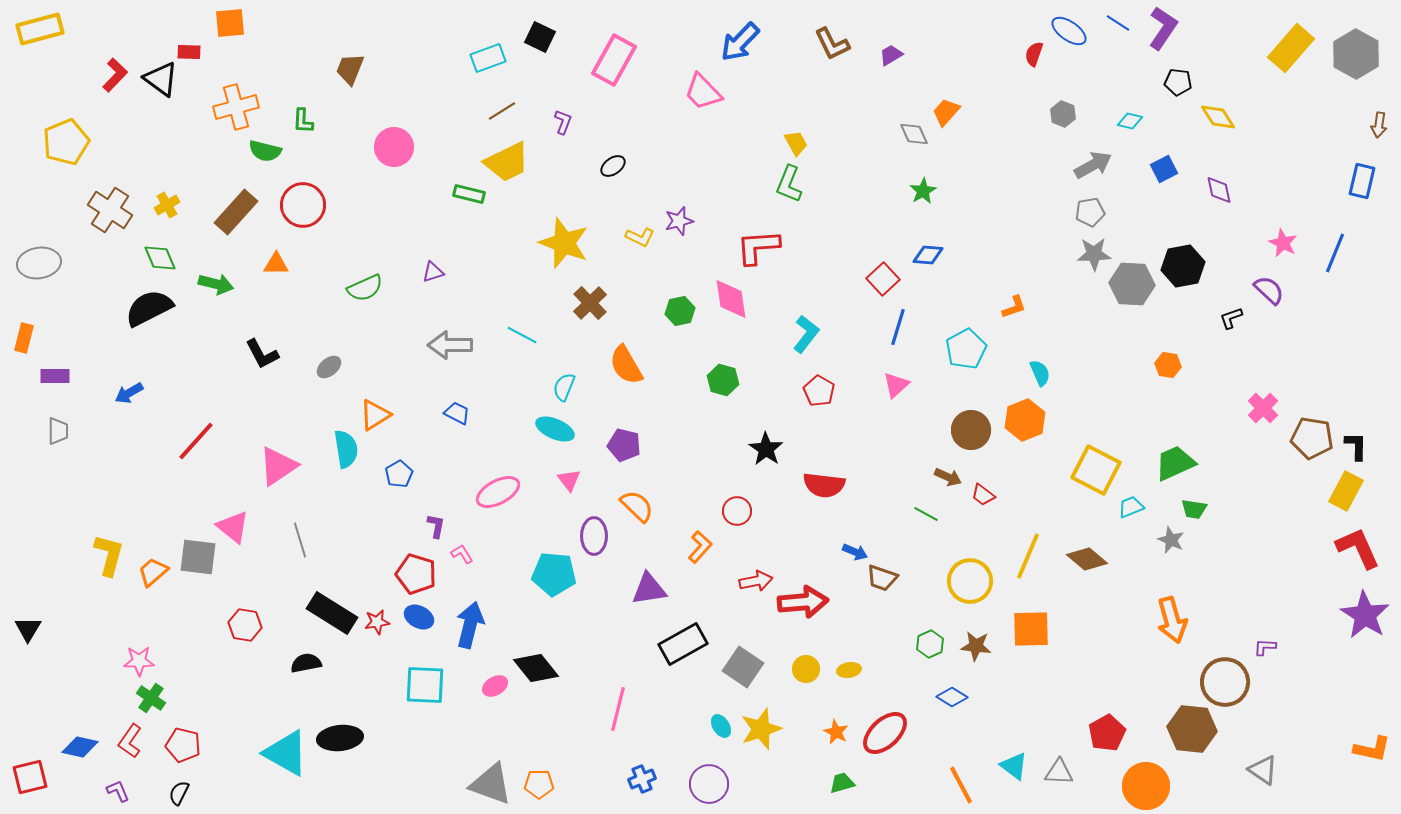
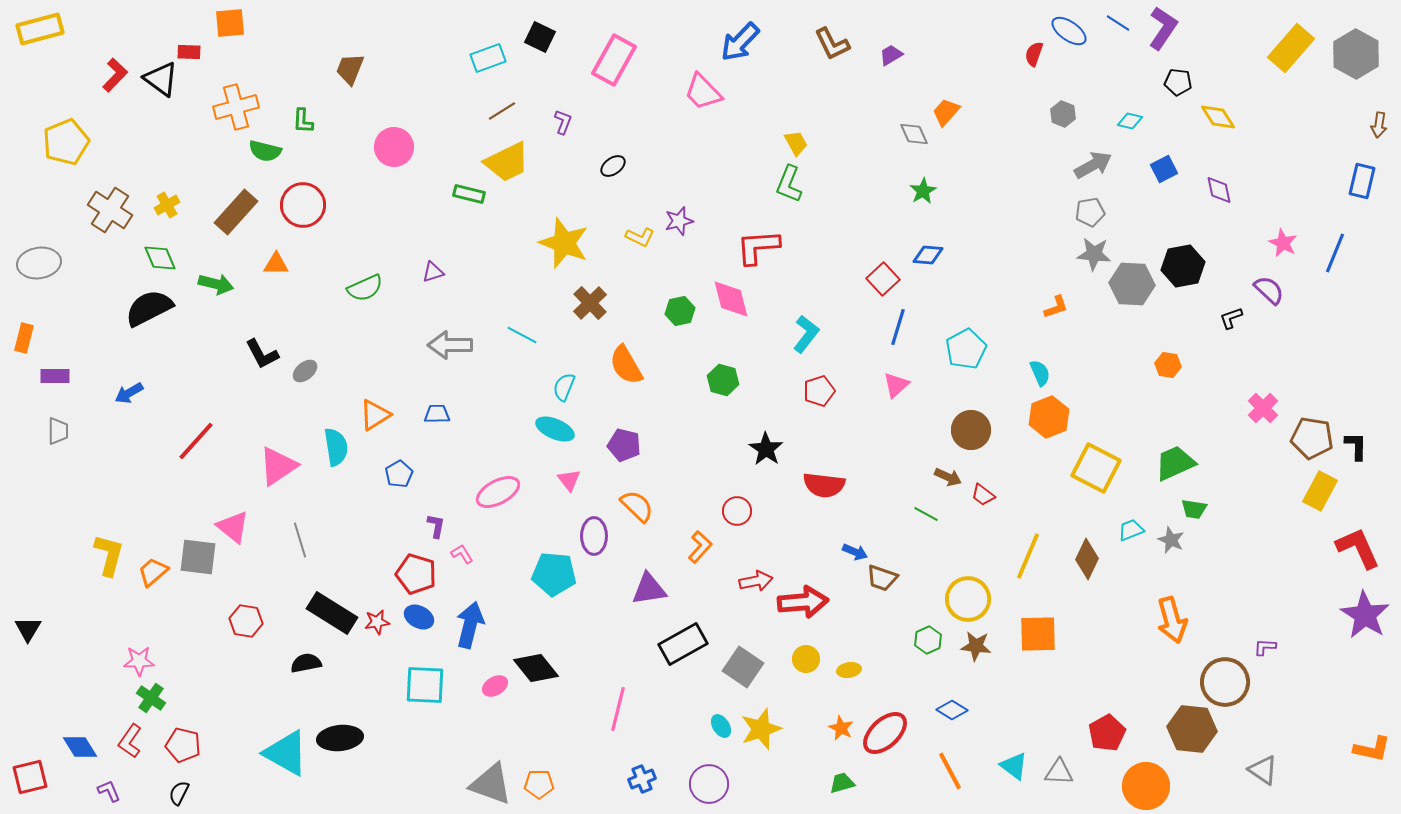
gray star at (1094, 254): rotated 8 degrees clockwise
pink diamond at (731, 299): rotated 6 degrees counterclockwise
orange L-shape at (1014, 307): moved 42 px right
gray ellipse at (329, 367): moved 24 px left, 4 px down
red pentagon at (819, 391): rotated 24 degrees clockwise
blue trapezoid at (457, 413): moved 20 px left, 1 px down; rotated 28 degrees counterclockwise
orange hexagon at (1025, 420): moved 24 px right, 3 px up
cyan semicircle at (346, 449): moved 10 px left, 2 px up
yellow square at (1096, 470): moved 2 px up
yellow rectangle at (1346, 491): moved 26 px left
cyan trapezoid at (1131, 507): moved 23 px down
brown diamond at (1087, 559): rotated 75 degrees clockwise
yellow circle at (970, 581): moved 2 px left, 18 px down
red hexagon at (245, 625): moved 1 px right, 4 px up
orange square at (1031, 629): moved 7 px right, 5 px down
green hexagon at (930, 644): moved 2 px left, 4 px up
yellow circle at (806, 669): moved 10 px up
blue diamond at (952, 697): moved 13 px down
orange star at (836, 732): moved 5 px right, 4 px up
blue diamond at (80, 747): rotated 45 degrees clockwise
orange line at (961, 785): moved 11 px left, 14 px up
purple L-shape at (118, 791): moved 9 px left
